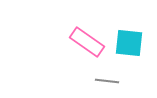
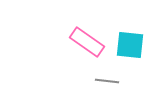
cyan square: moved 1 px right, 2 px down
